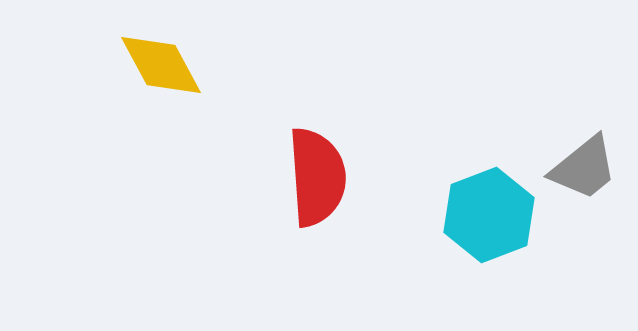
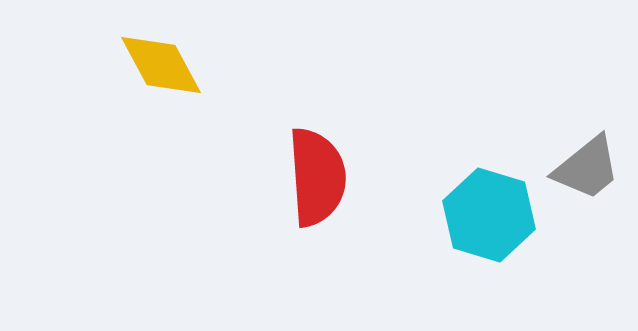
gray trapezoid: moved 3 px right
cyan hexagon: rotated 22 degrees counterclockwise
